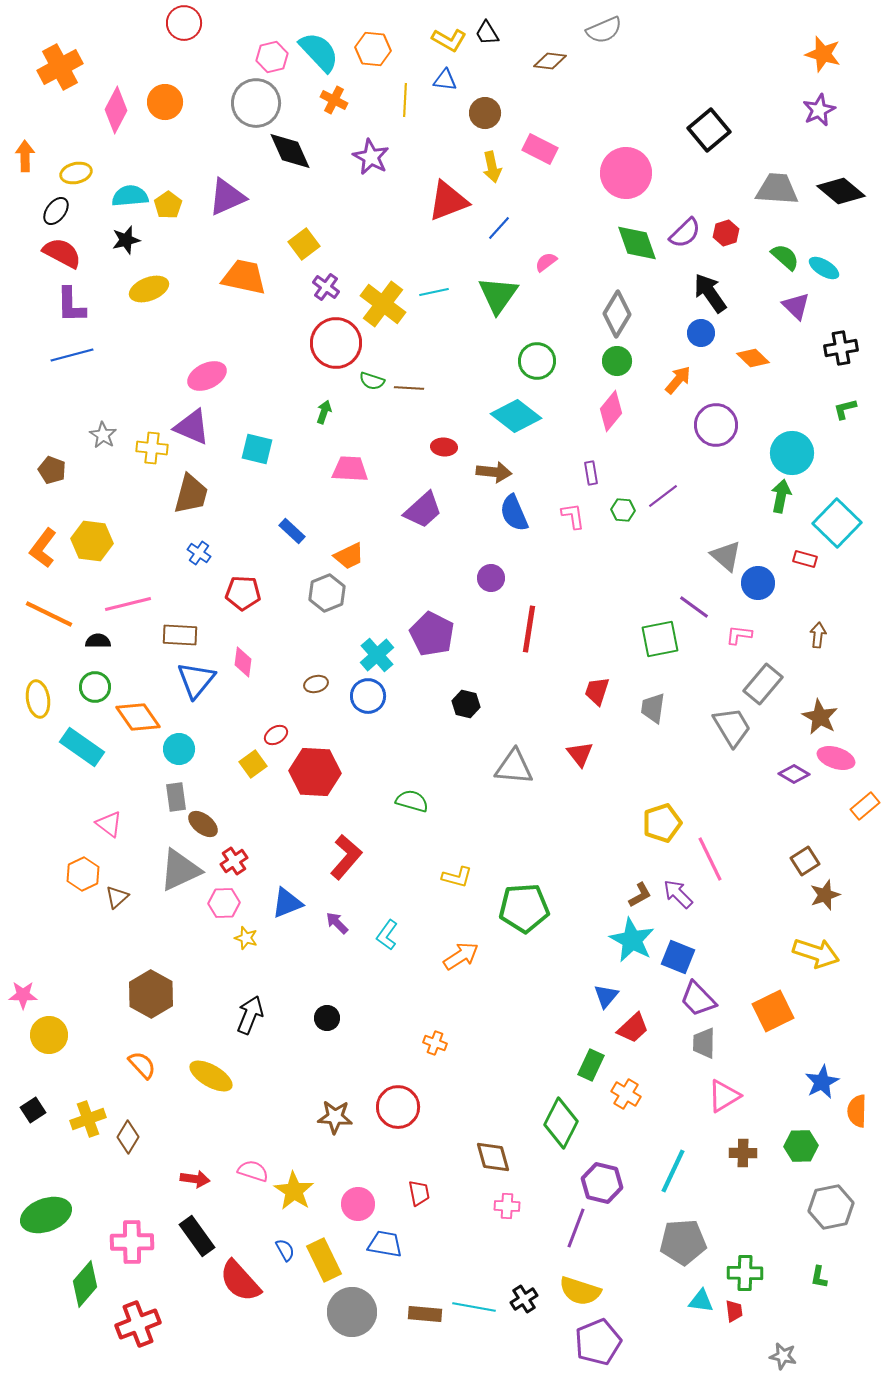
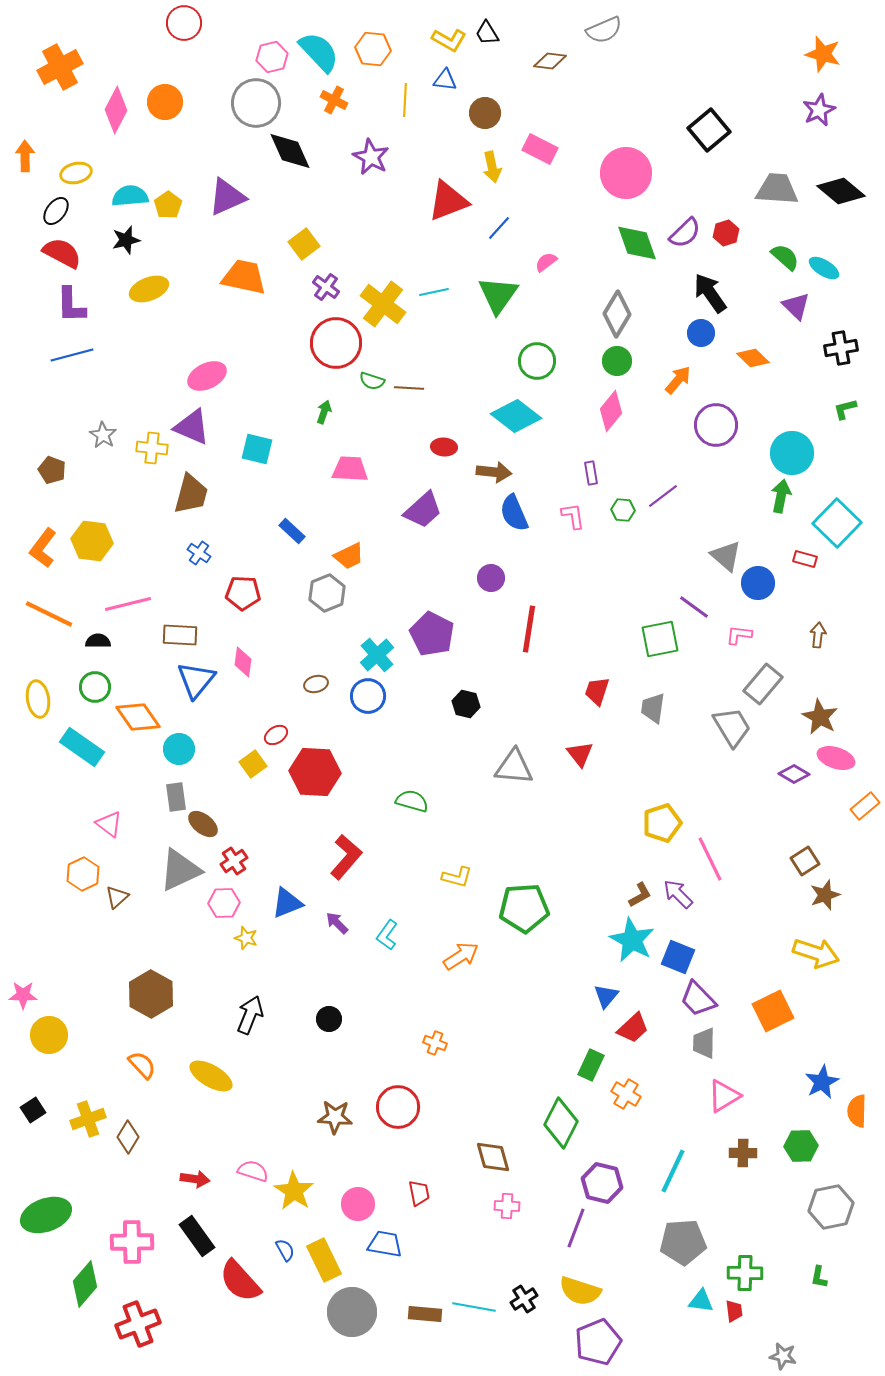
black circle at (327, 1018): moved 2 px right, 1 px down
